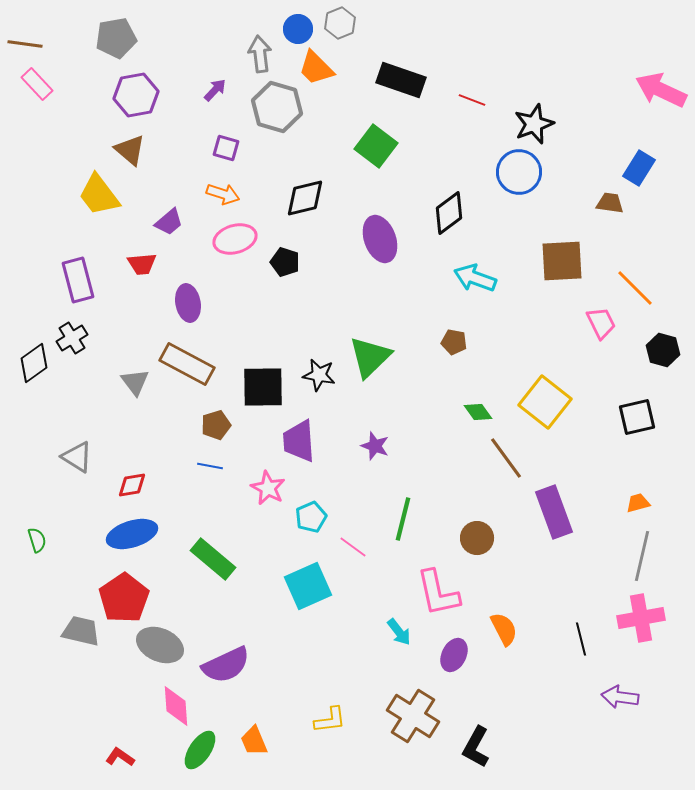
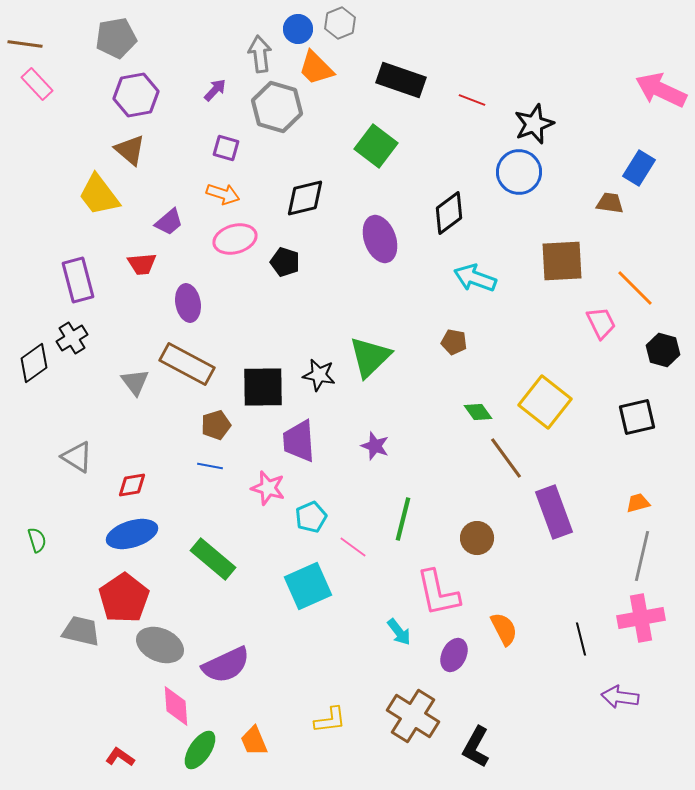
pink star at (268, 488): rotated 12 degrees counterclockwise
